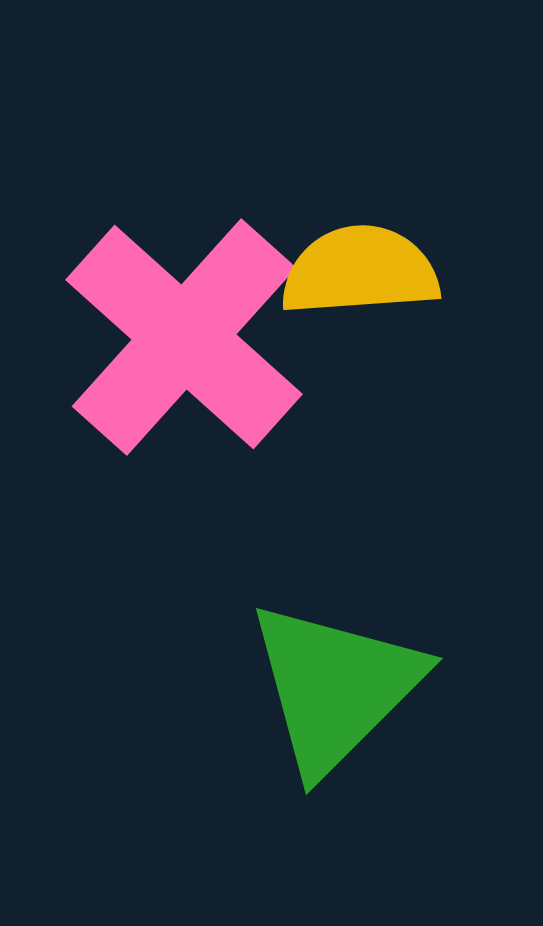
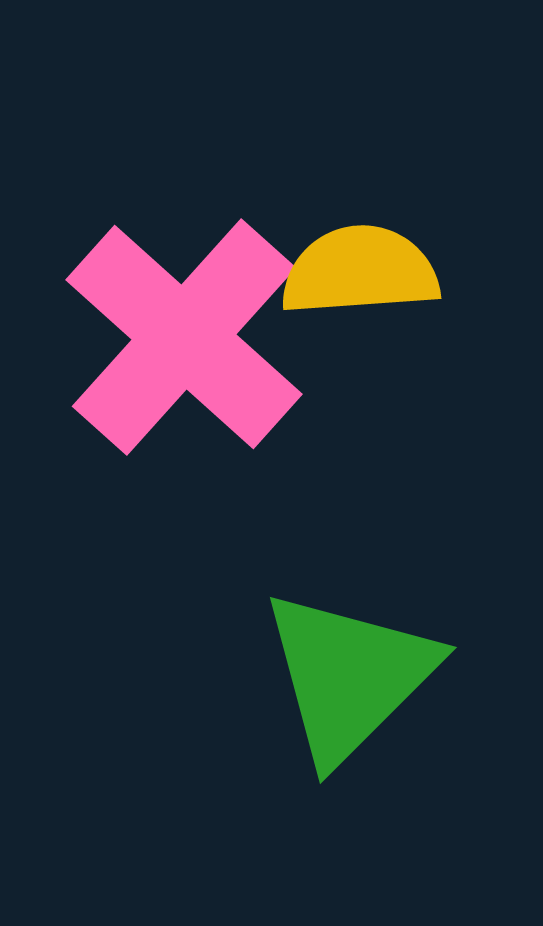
green triangle: moved 14 px right, 11 px up
